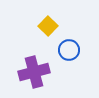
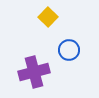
yellow square: moved 9 px up
